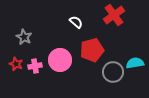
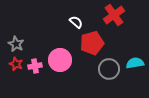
gray star: moved 8 px left, 7 px down
red pentagon: moved 7 px up
gray circle: moved 4 px left, 3 px up
